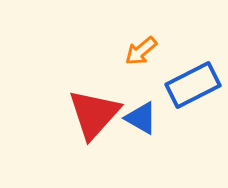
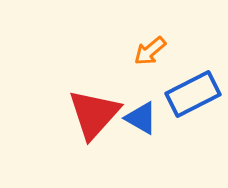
orange arrow: moved 9 px right
blue rectangle: moved 9 px down
